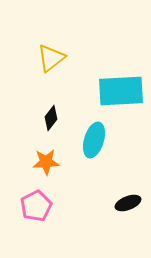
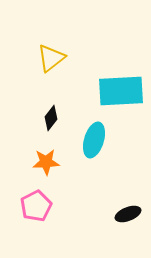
black ellipse: moved 11 px down
